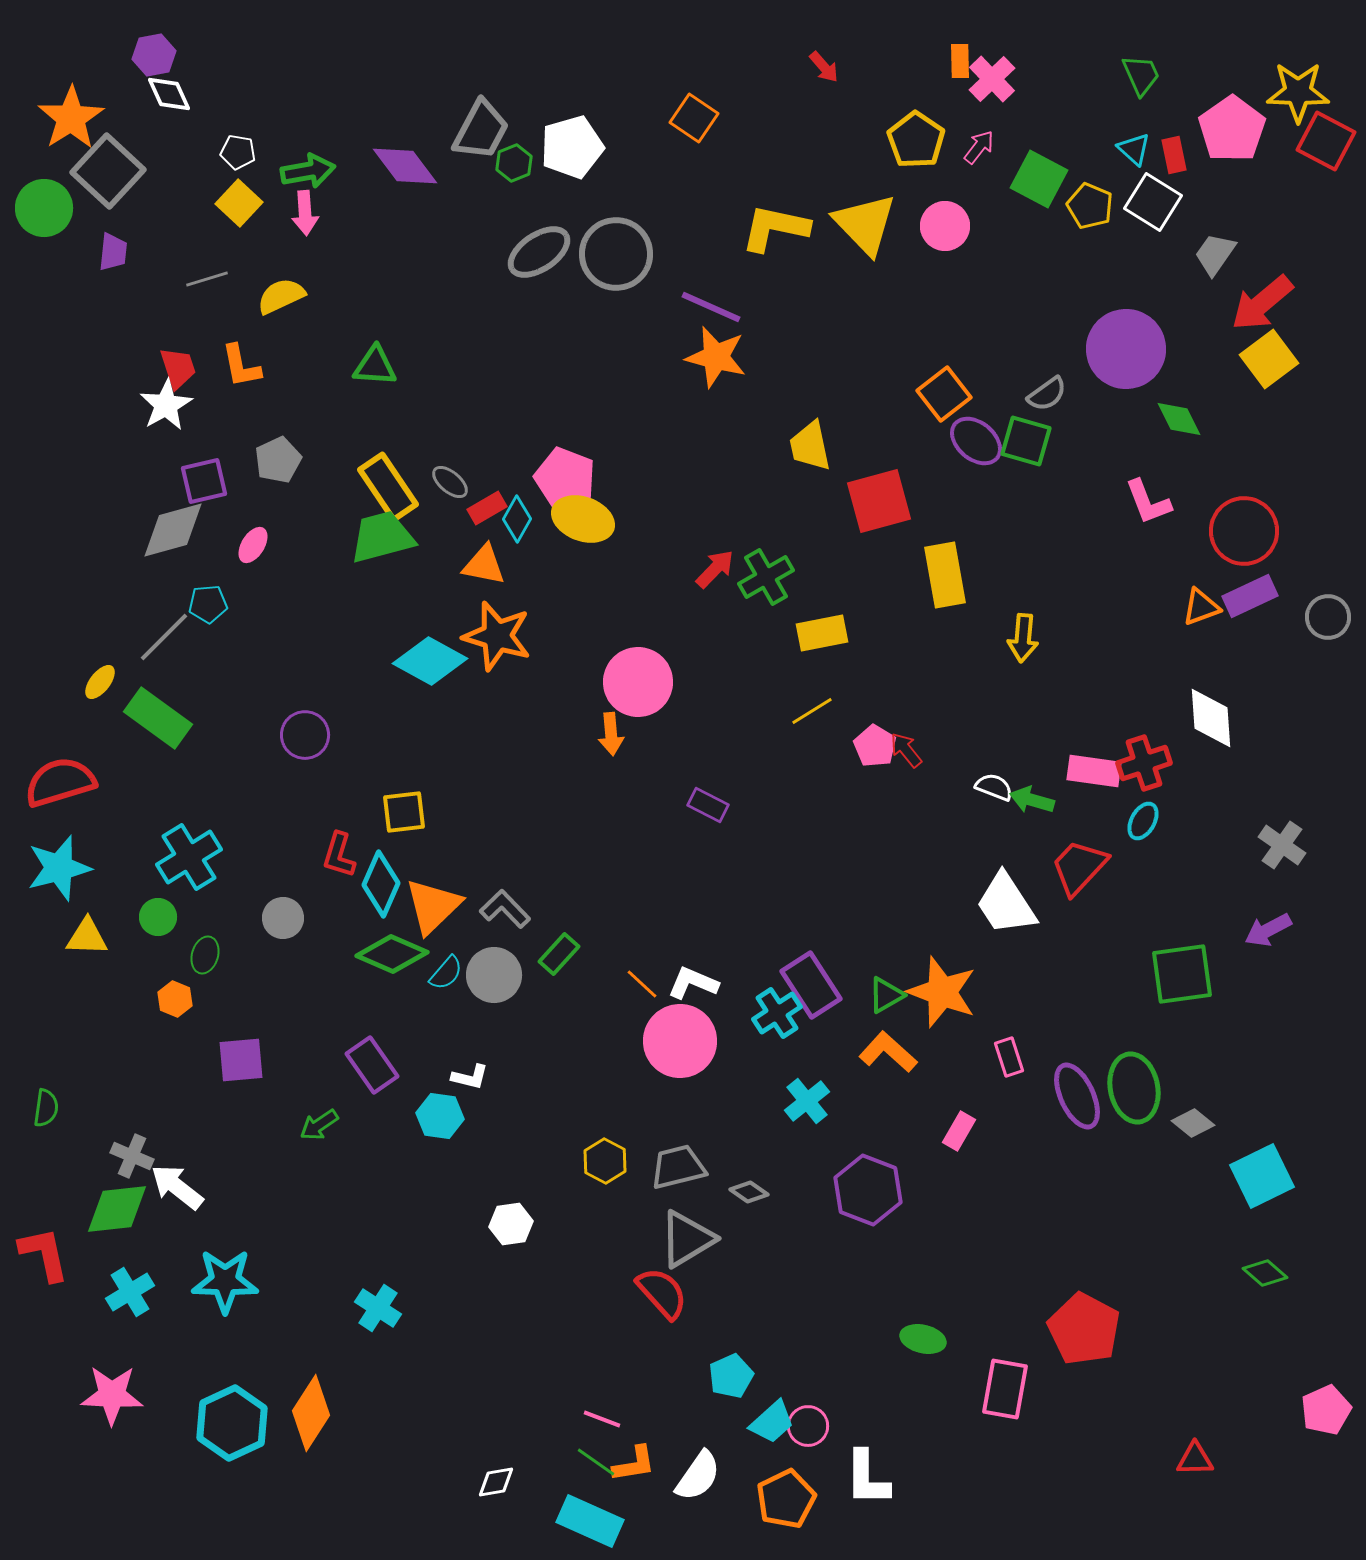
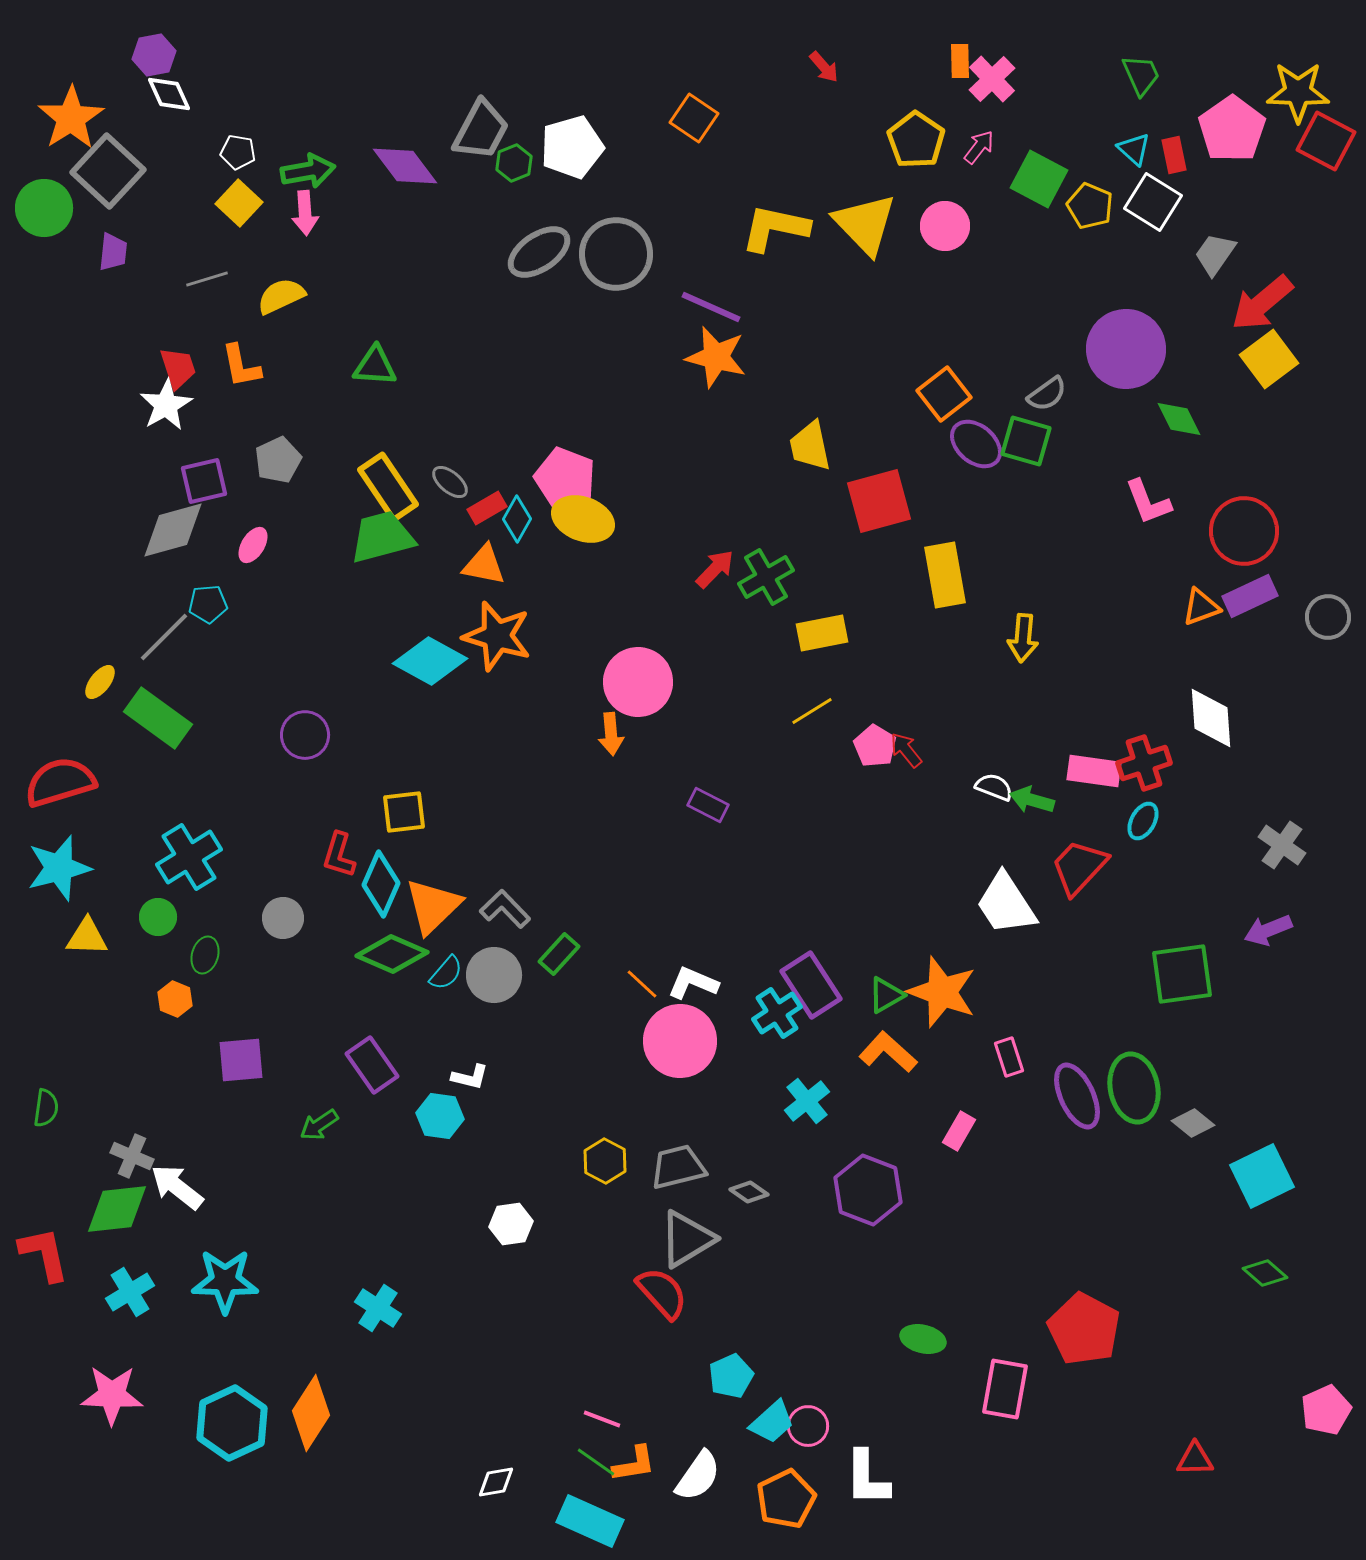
purple ellipse at (976, 441): moved 3 px down
purple arrow at (1268, 930): rotated 6 degrees clockwise
